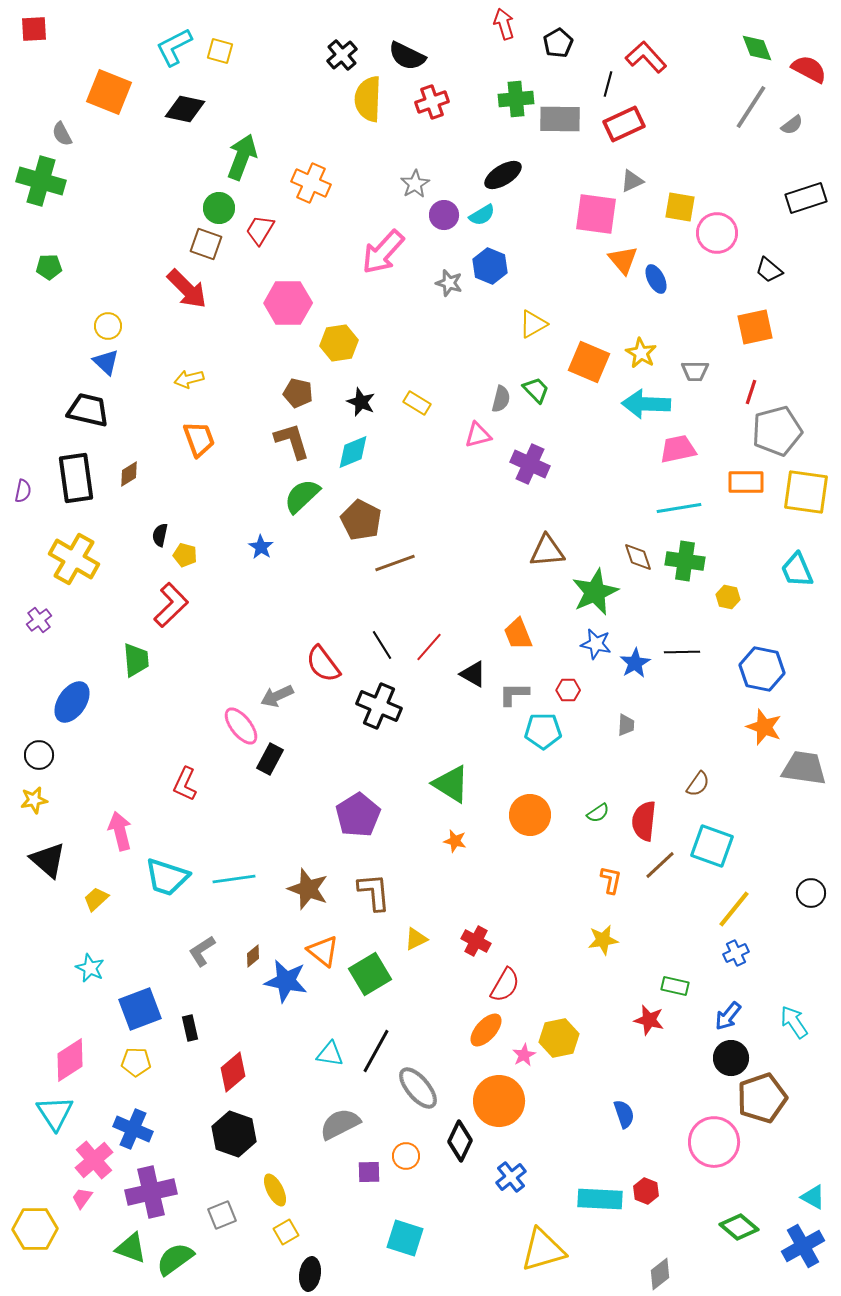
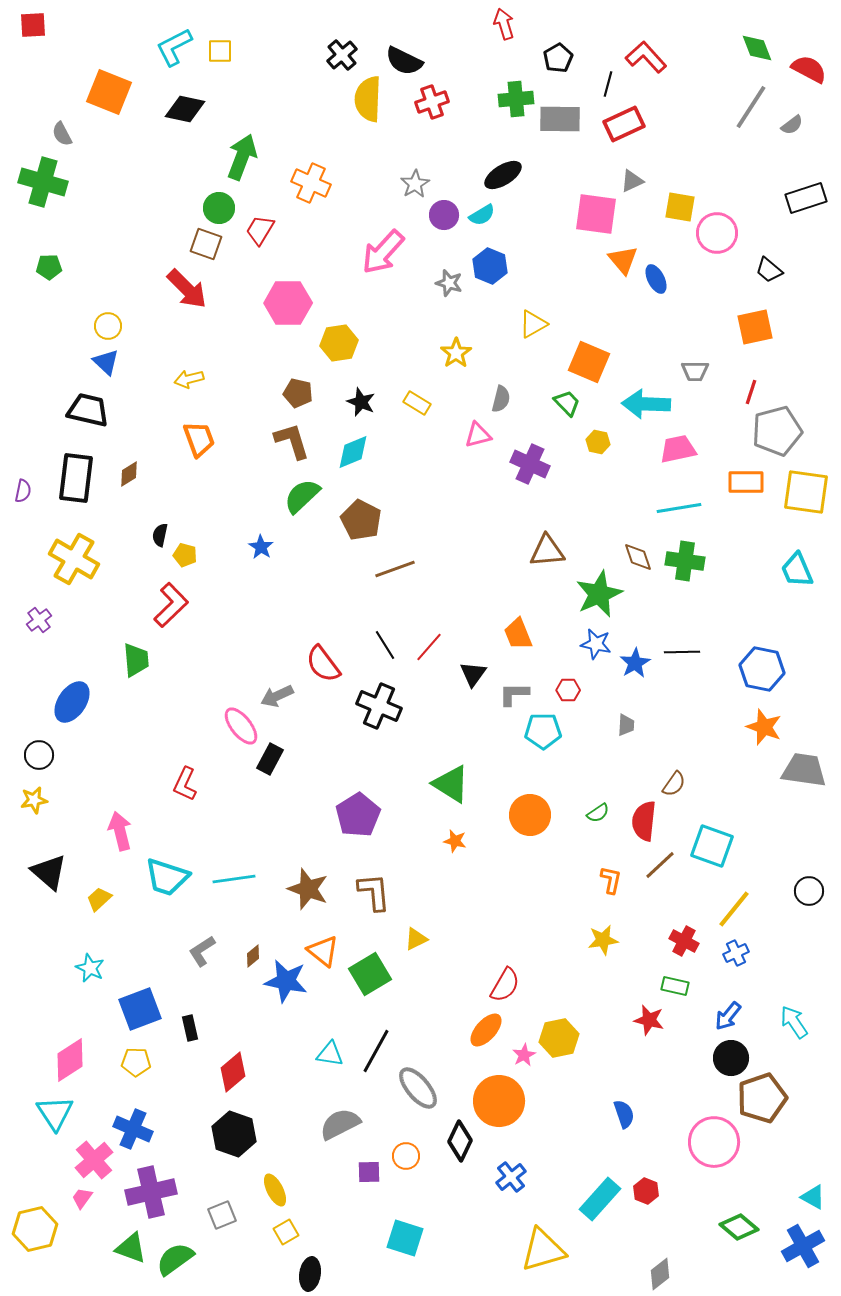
red square at (34, 29): moved 1 px left, 4 px up
black pentagon at (558, 43): moved 15 px down
yellow square at (220, 51): rotated 16 degrees counterclockwise
black semicircle at (407, 56): moved 3 px left, 5 px down
green cross at (41, 181): moved 2 px right, 1 px down
yellow star at (641, 353): moved 185 px left; rotated 8 degrees clockwise
green trapezoid at (536, 390): moved 31 px right, 13 px down
black rectangle at (76, 478): rotated 15 degrees clockwise
brown line at (395, 563): moved 6 px down
green star at (595, 592): moved 4 px right, 2 px down
yellow hexagon at (728, 597): moved 130 px left, 155 px up
black line at (382, 645): moved 3 px right
black triangle at (473, 674): rotated 36 degrees clockwise
gray trapezoid at (804, 768): moved 2 px down
brown semicircle at (698, 784): moved 24 px left
black triangle at (48, 860): moved 1 px right, 12 px down
black circle at (811, 893): moved 2 px left, 2 px up
yellow trapezoid at (96, 899): moved 3 px right
red cross at (476, 941): moved 208 px right
cyan rectangle at (600, 1199): rotated 51 degrees counterclockwise
yellow hexagon at (35, 1229): rotated 12 degrees counterclockwise
